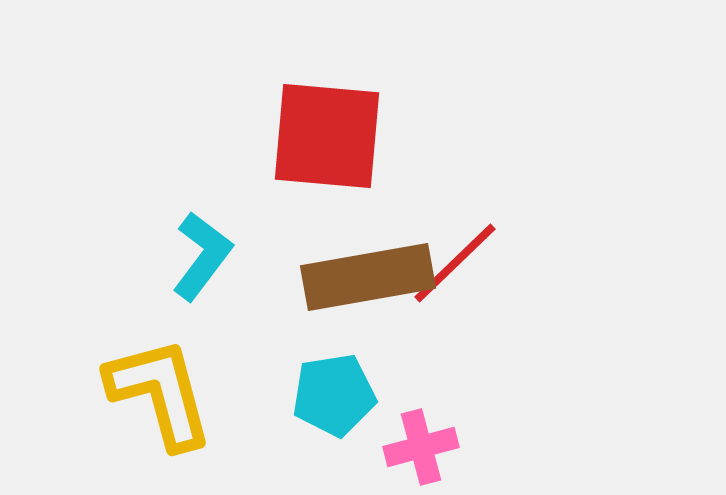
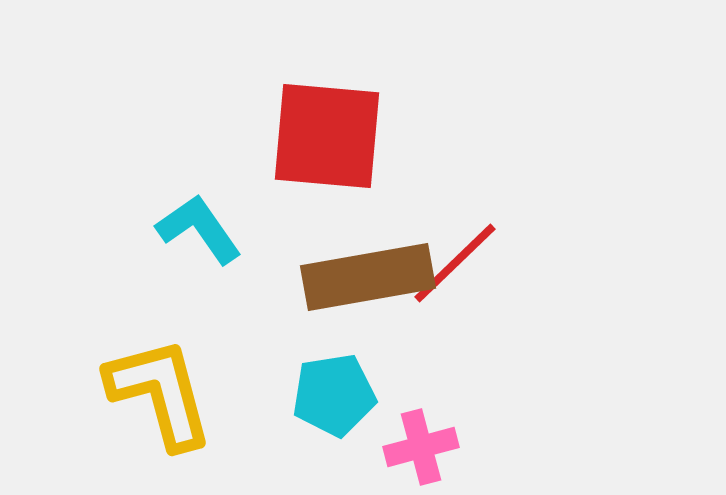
cyan L-shape: moved 3 px left, 27 px up; rotated 72 degrees counterclockwise
